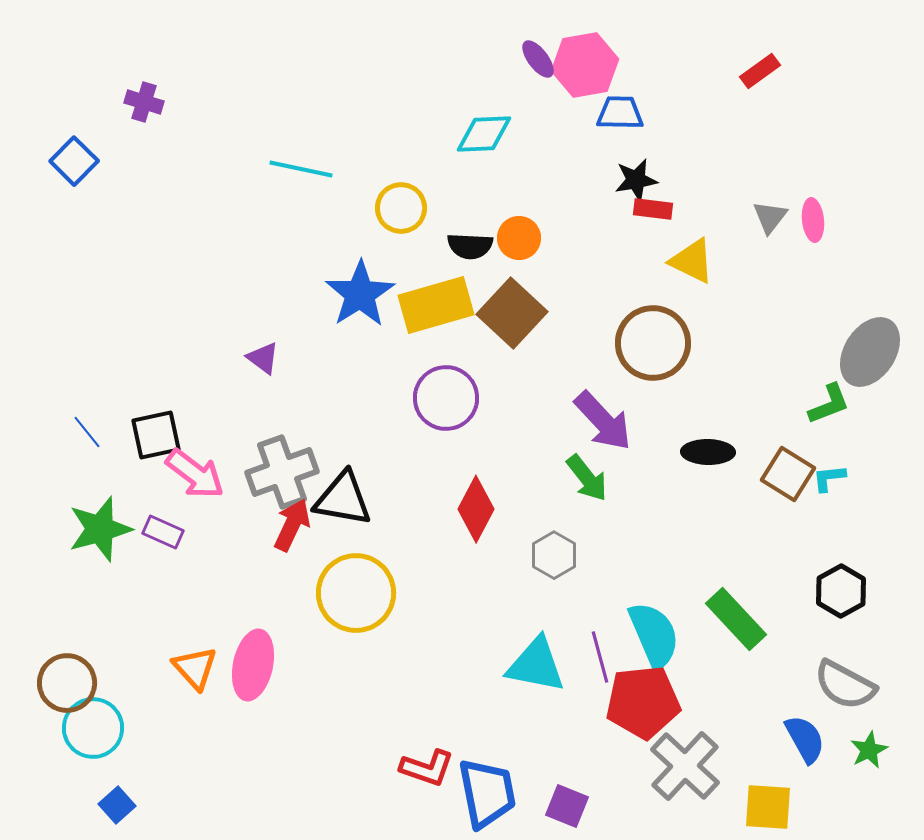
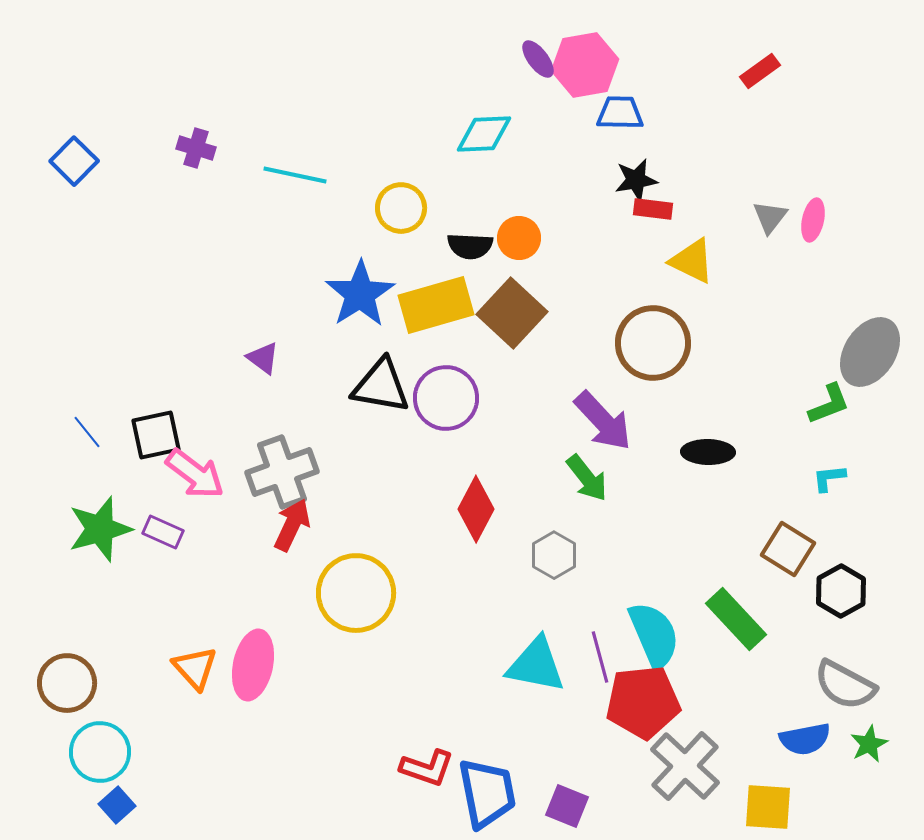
purple cross at (144, 102): moved 52 px right, 46 px down
cyan line at (301, 169): moved 6 px left, 6 px down
pink ellipse at (813, 220): rotated 18 degrees clockwise
brown square at (788, 474): moved 75 px down
black triangle at (343, 499): moved 38 px right, 113 px up
cyan circle at (93, 728): moved 7 px right, 24 px down
blue semicircle at (805, 739): rotated 108 degrees clockwise
green star at (869, 750): moved 6 px up
